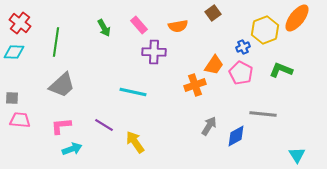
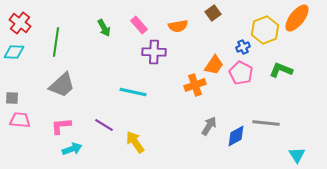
gray line: moved 3 px right, 9 px down
